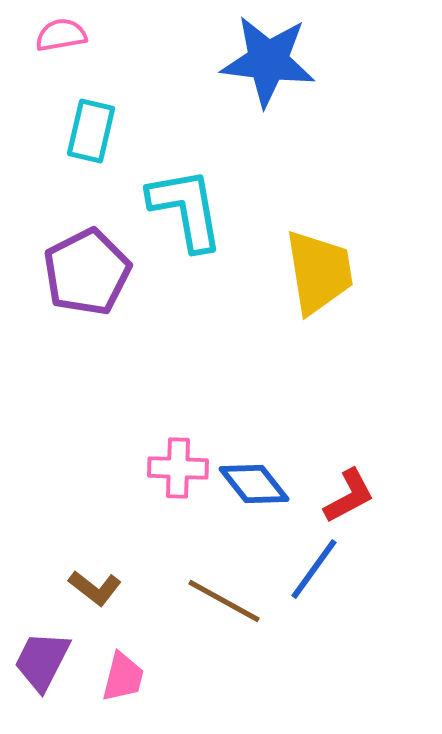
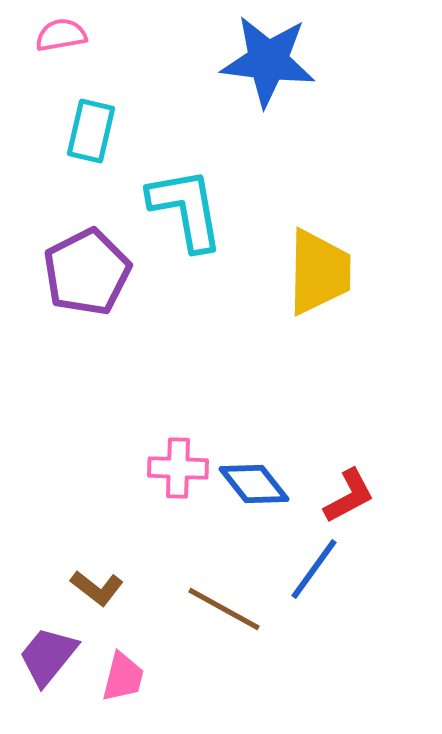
yellow trapezoid: rotated 10 degrees clockwise
brown L-shape: moved 2 px right
brown line: moved 8 px down
purple trapezoid: moved 6 px right, 5 px up; rotated 12 degrees clockwise
